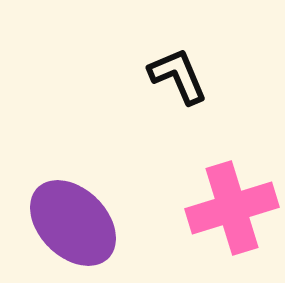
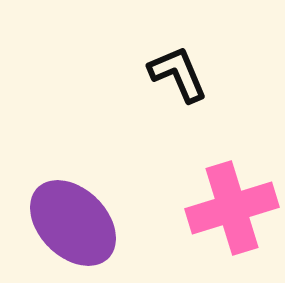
black L-shape: moved 2 px up
